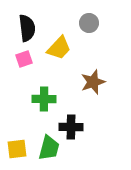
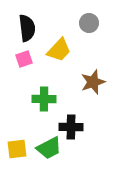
yellow trapezoid: moved 2 px down
green trapezoid: rotated 48 degrees clockwise
